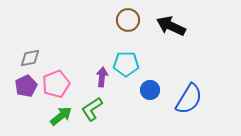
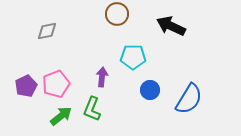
brown circle: moved 11 px left, 6 px up
gray diamond: moved 17 px right, 27 px up
cyan pentagon: moved 7 px right, 7 px up
green L-shape: rotated 35 degrees counterclockwise
